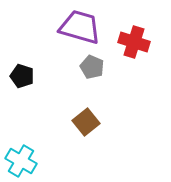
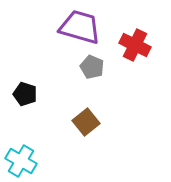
red cross: moved 1 px right, 3 px down; rotated 8 degrees clockwise
black pentagon: moved 3 px right, 18 px down
